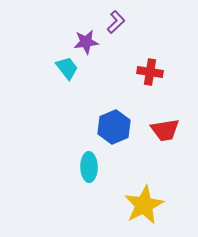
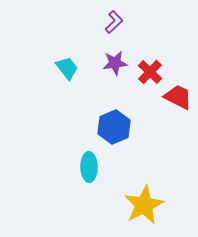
purple L-shape: moved 2 px left
purple star: moved 29 px right, 21 px down
red cross: rotated 35 degrees clockwise
red trapezoid: moved 13 px right, 33 px up; rotated 144 degrees counterclockwise
